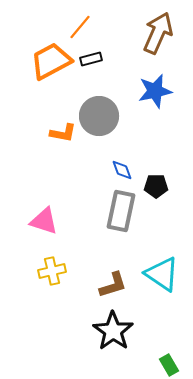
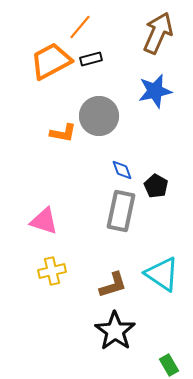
black pentagon: rotated 30 degrees clockwise
black star: moved 2 px right
